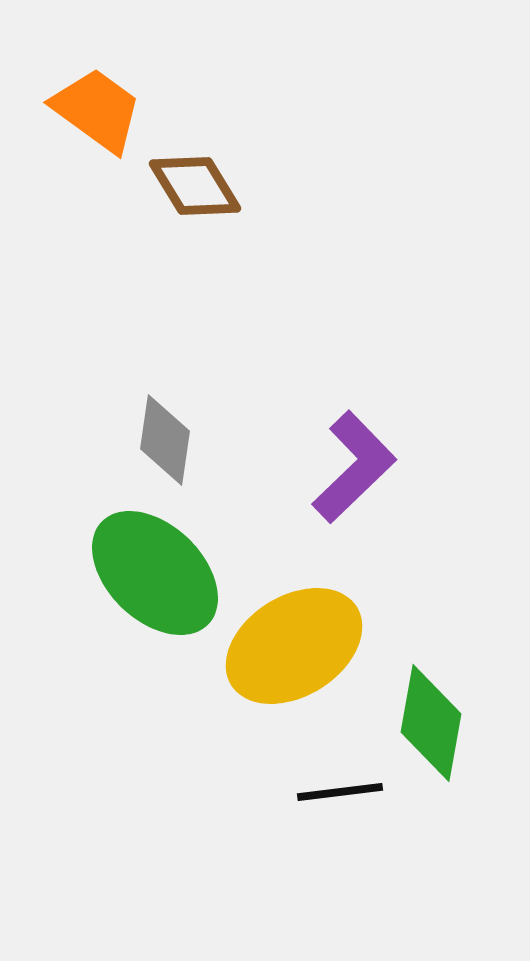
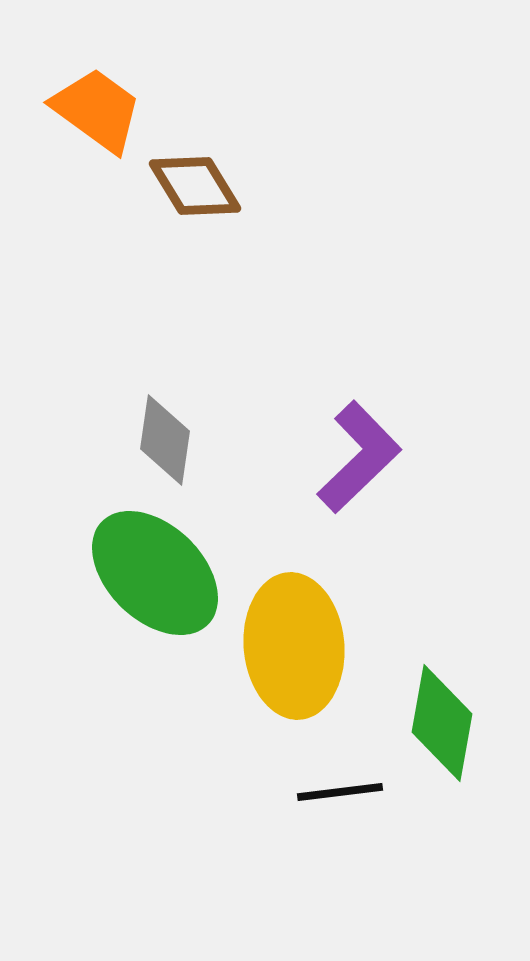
purple L-shape: moved 5 px right, 10 px up
yellow ellipse: rotated 63 degrees counterclockwise
green diamond: moved 11 px right
